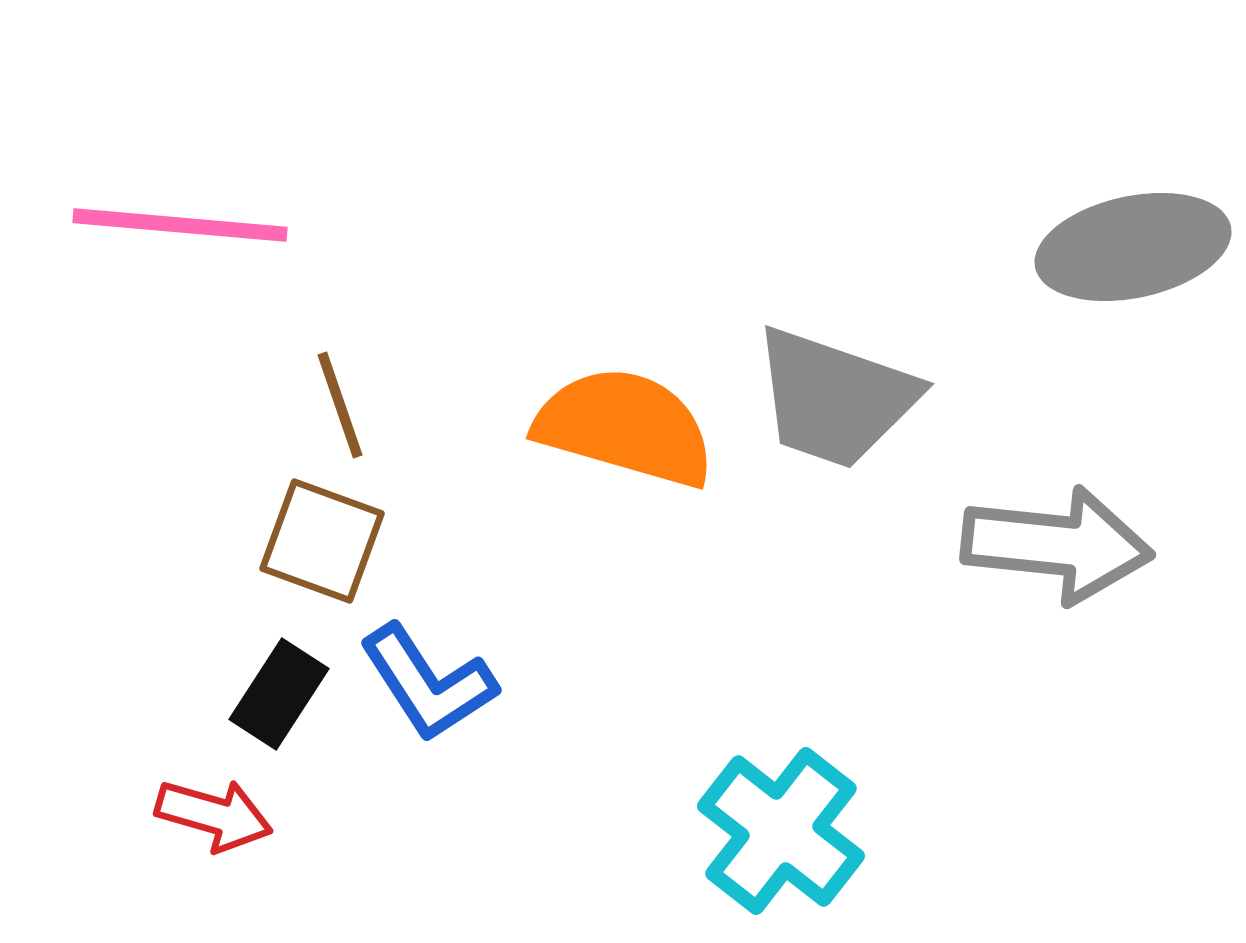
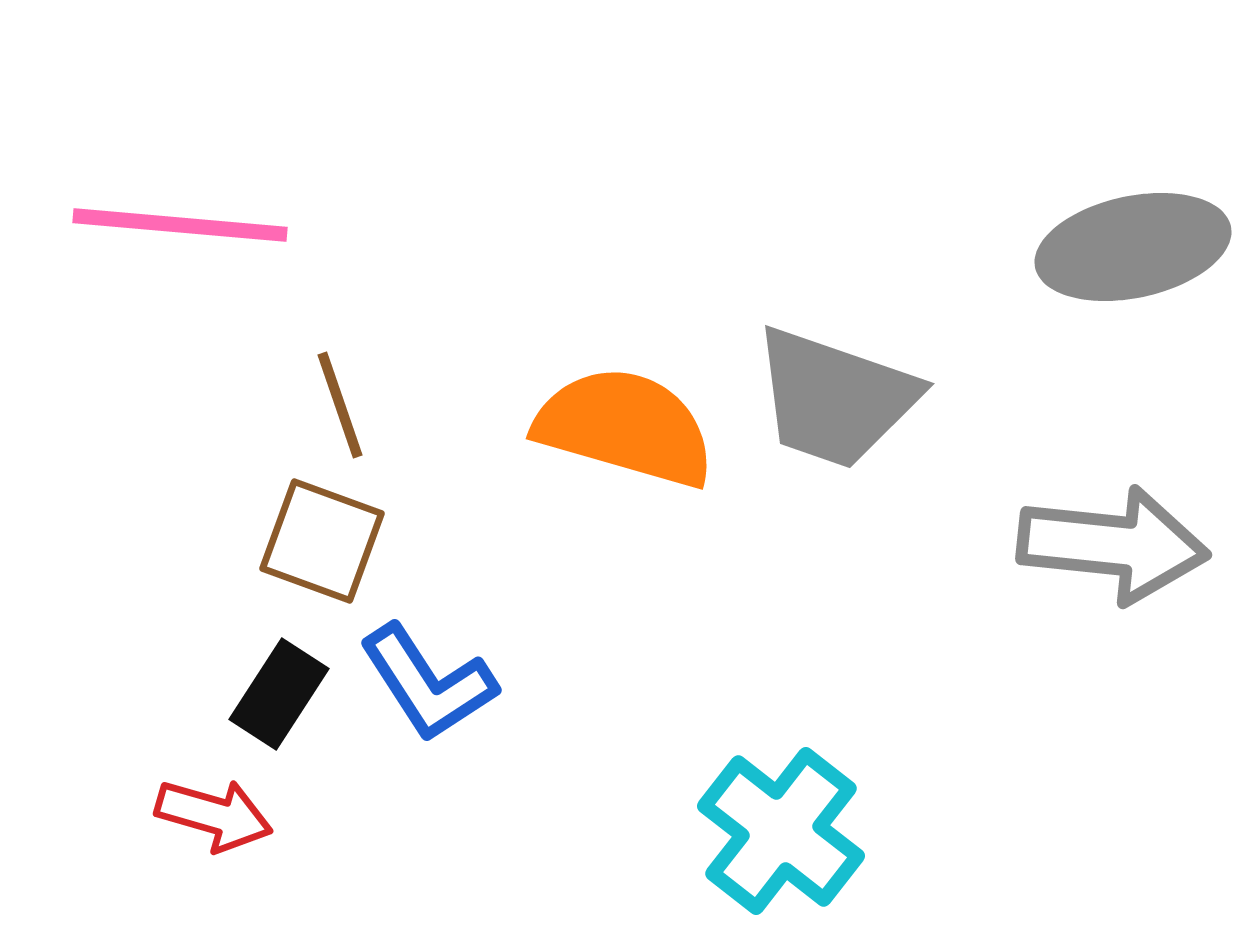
gray arrow: moved 56 px right
